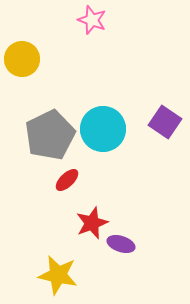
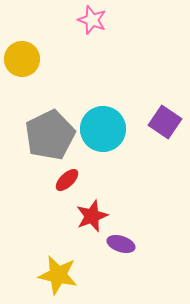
red star: moved 7 px up
